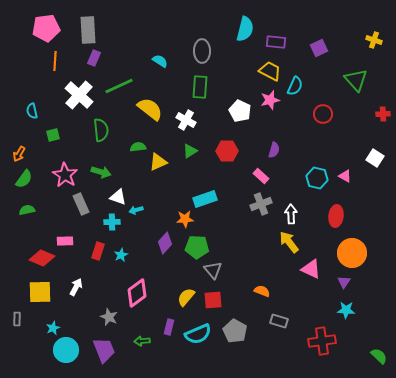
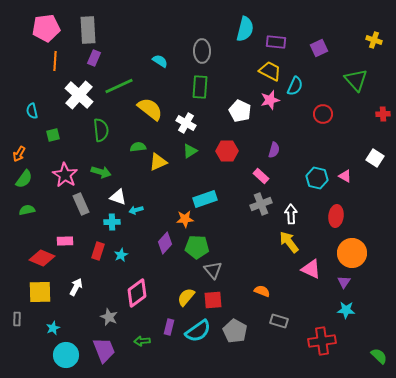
white cross at (186, 120): moved 3 px down
cyan semicircle at (198, 334): moved 3 px up; rotated 12 degrees counterclockwise
cyan circle at (66, 350): moved 5 px down
